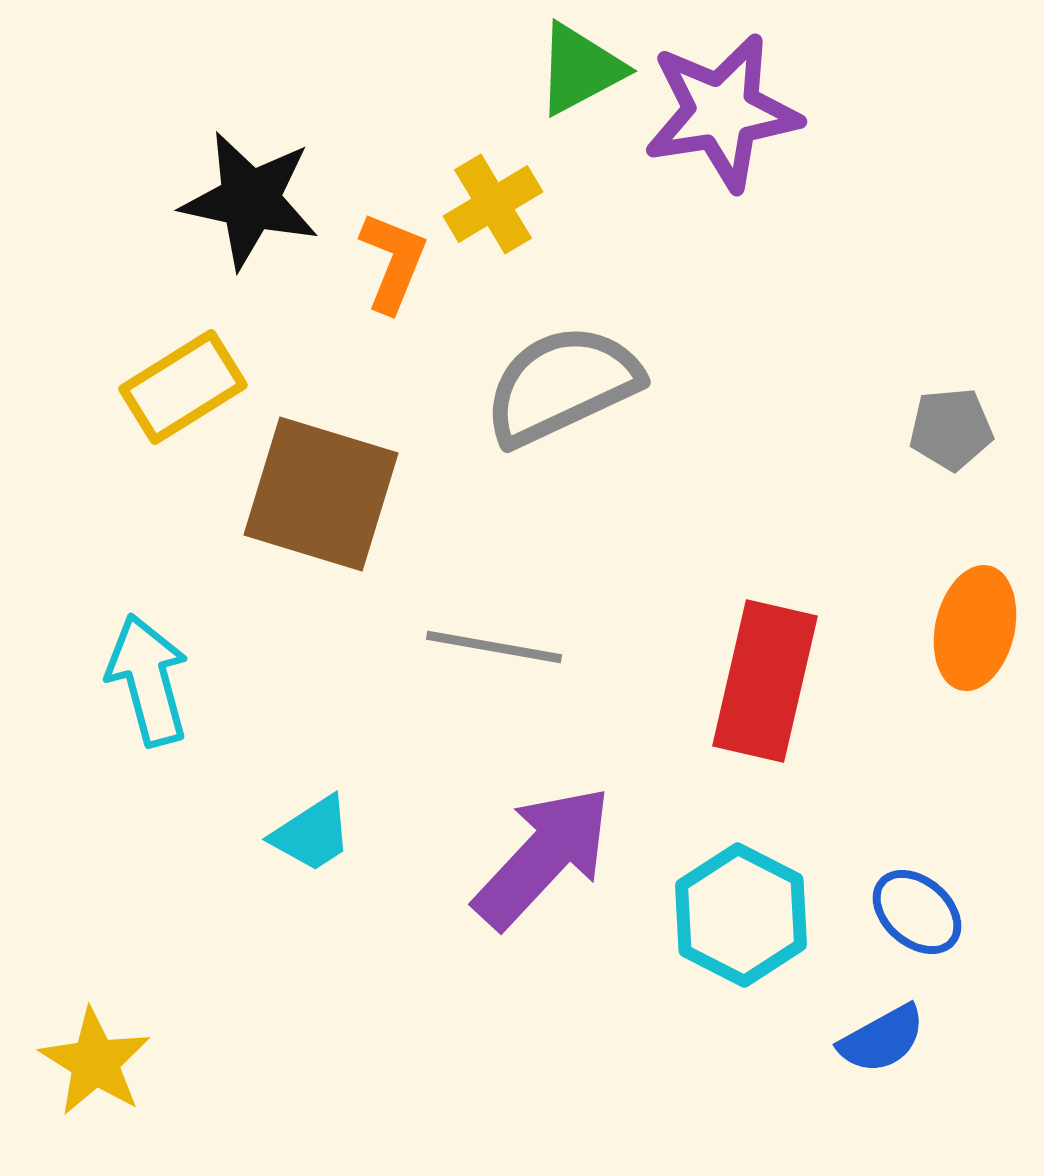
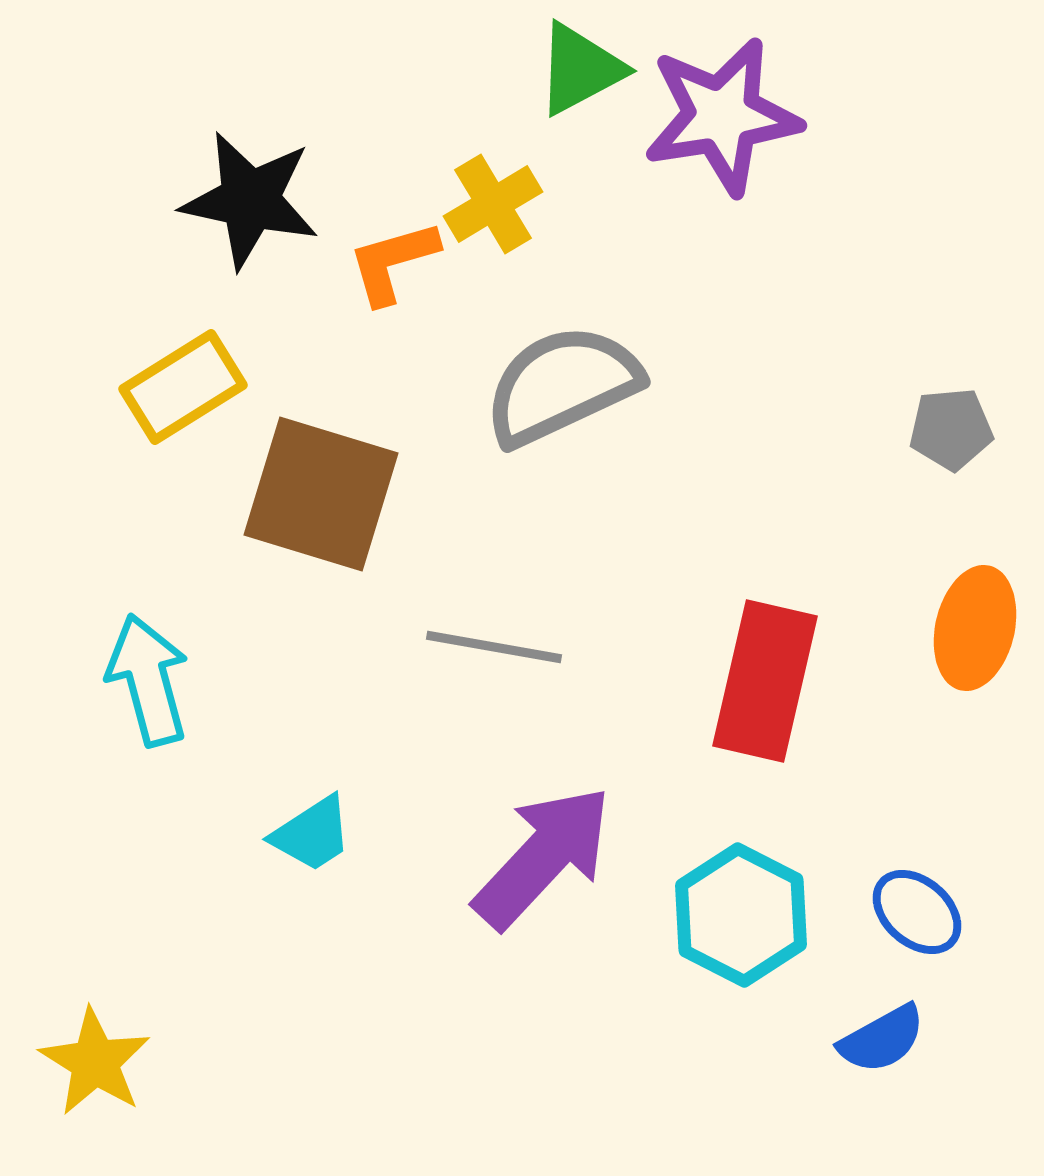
purple star: moved 4 px down
orange L-shape: rotated 128 degrees counterclockwise
